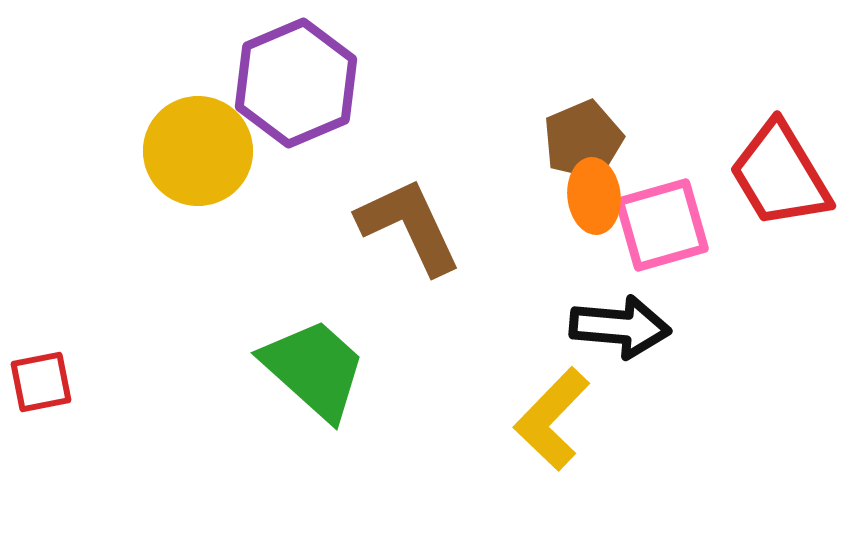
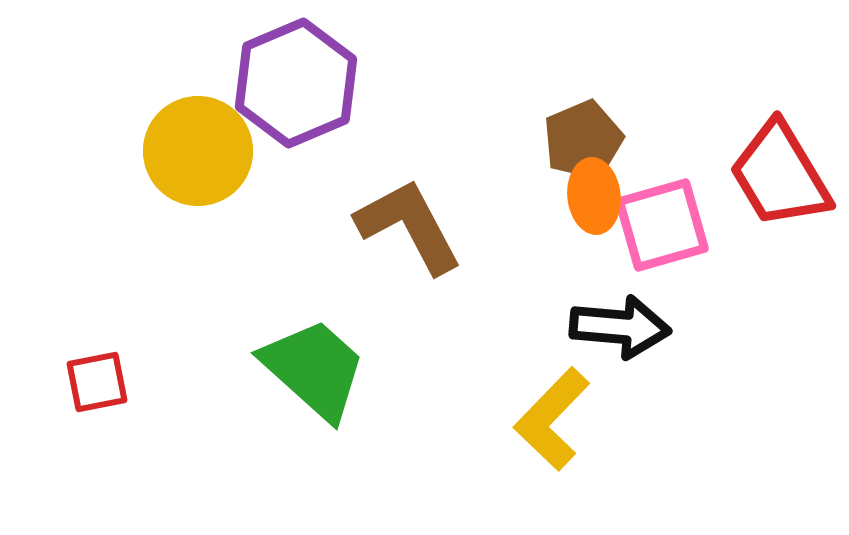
brown L-shape: rotated 3 degrees counterclockwise
red square: moved 56 px right
